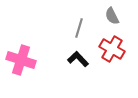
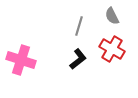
gray line: moved 2 px up
black L-shape: rotated 95 degrees clockwise
